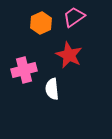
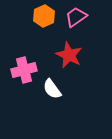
pink trapezoid: moved 2 px right
orange hexagon: moved 3 px right, 7 px up
white semicircle: rotated 30 degrees counterclockwise
